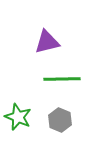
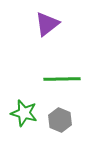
purple triangle: moved 18 px up; rotated 24 degrees counterclockwise
green star: moved 6 px right, 4 px up; rotated 8 degrees counterclockwise
